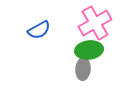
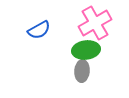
green ellipse: moved 3 px left
gray ellipse: moved 1 px left, 2 px down
